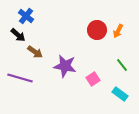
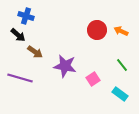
blue cross: rotated 21 degrees counterclockwise
orange arrow: moved 3 px right; rotated 88 degrees clockwise
